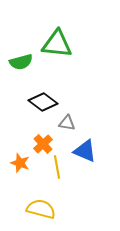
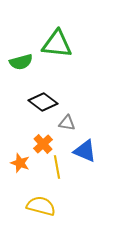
yellow semicircle: moved 3 px up
